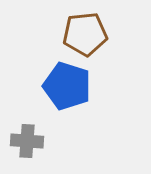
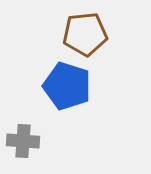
gray cross: moved 4 px left
